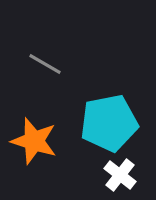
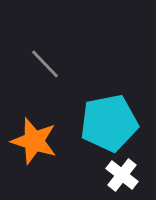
gray line: rotated 16 degrees clockwise
white cross: moved 2 px right
